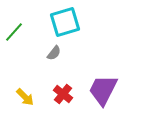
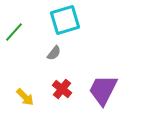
cyan square: moved 2 px up
red cross: moved 1 px left, 5 px up
